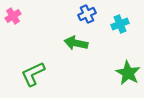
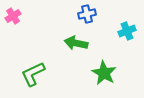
blue cross: rotated 12 degrees clockwise
cyan cross: moved 7 px right, 7 px down
green star: moved 24 px left
